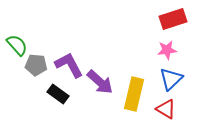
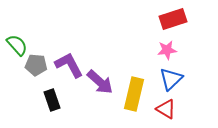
black rectangle: moved 6 px left, 6 px down; rotated 35 degrees clockwise
